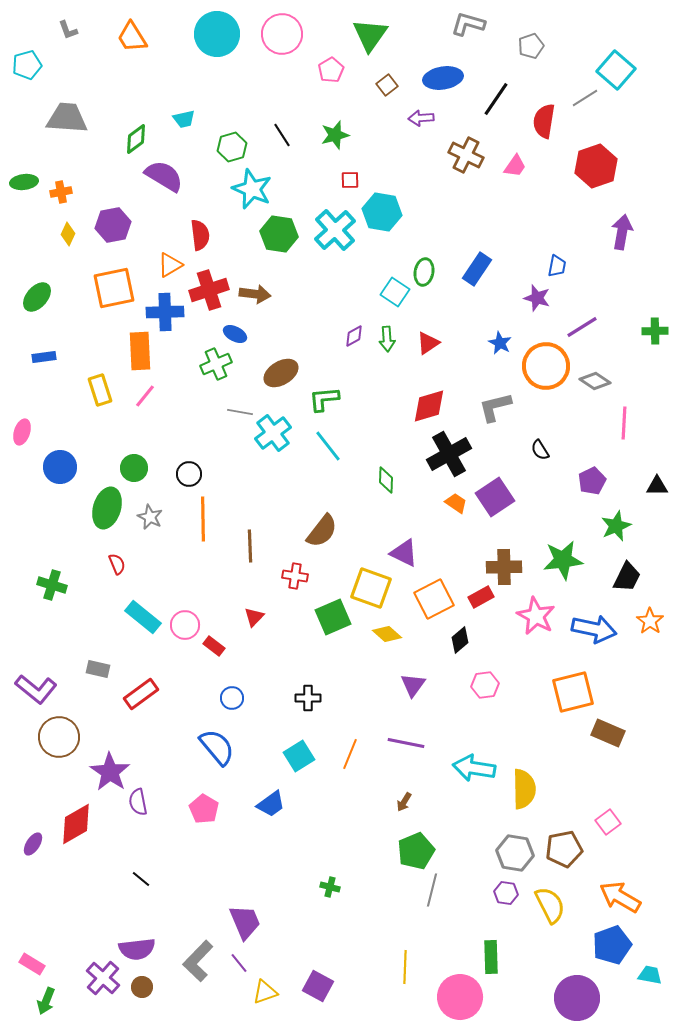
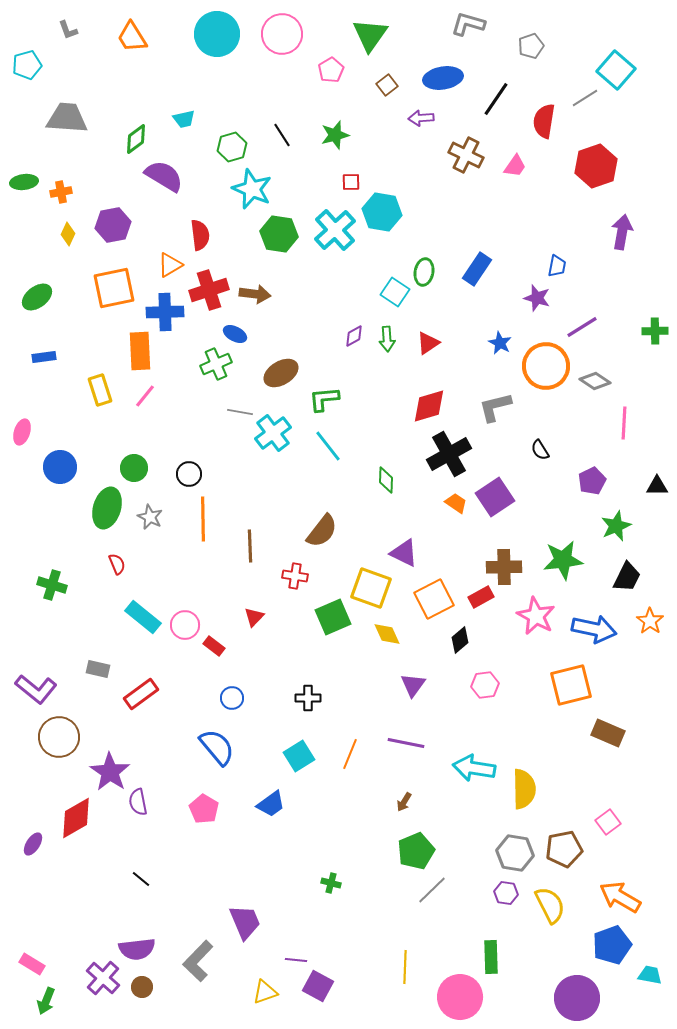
red square at (350, 180): moved 1 px right, 2 px down
green ellipse at (37, 297): rotated 12 degrees clockwise
yellow diamond at (387, 634): rotated 24 degrees clockwise
orange square at (573, 692): moved 2 px left, 7 px up
red diamond at (76, 824): moved 6 px up
green cross at (330, 887): moved 1 px right, 4 px up
gray line at (432, 890): rotated 32 degrees clockwise
purple line at (239, 963): moved 57 px right, 3 px up; rotated 45 degrees counterclockwise
